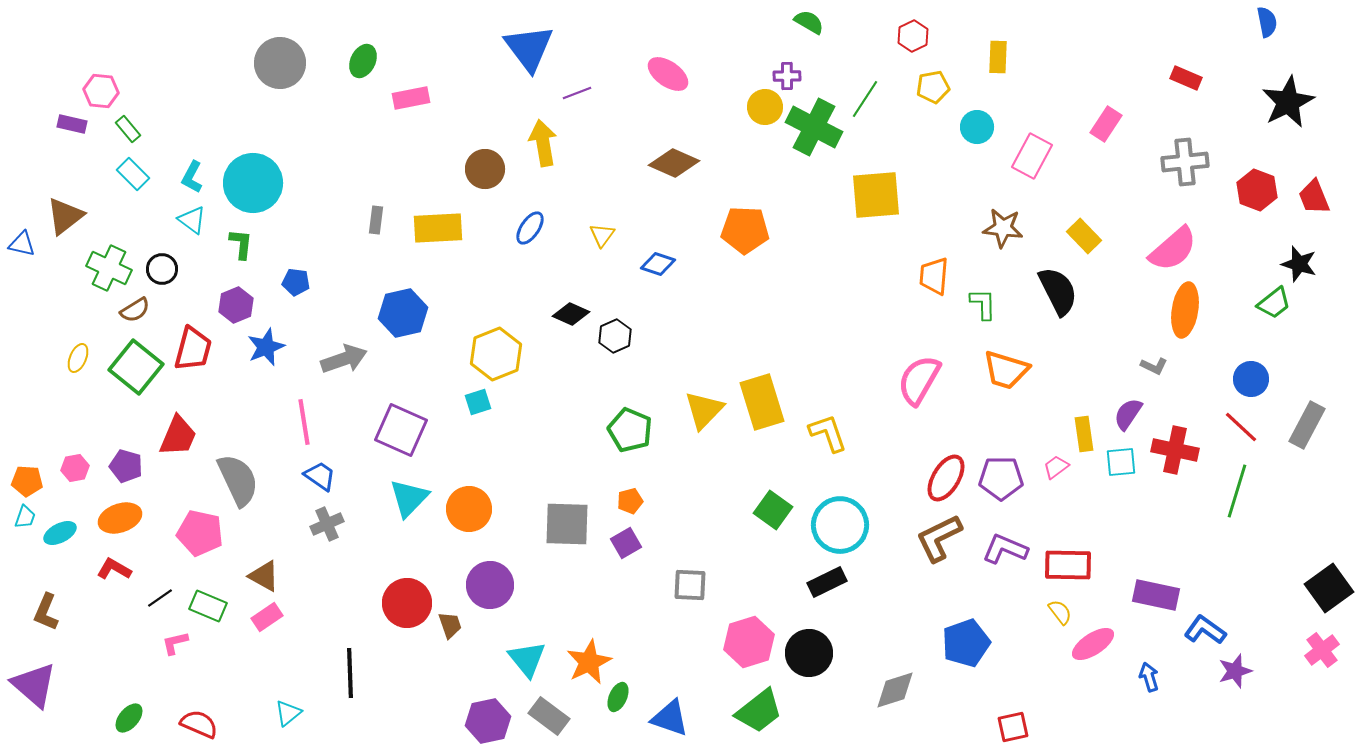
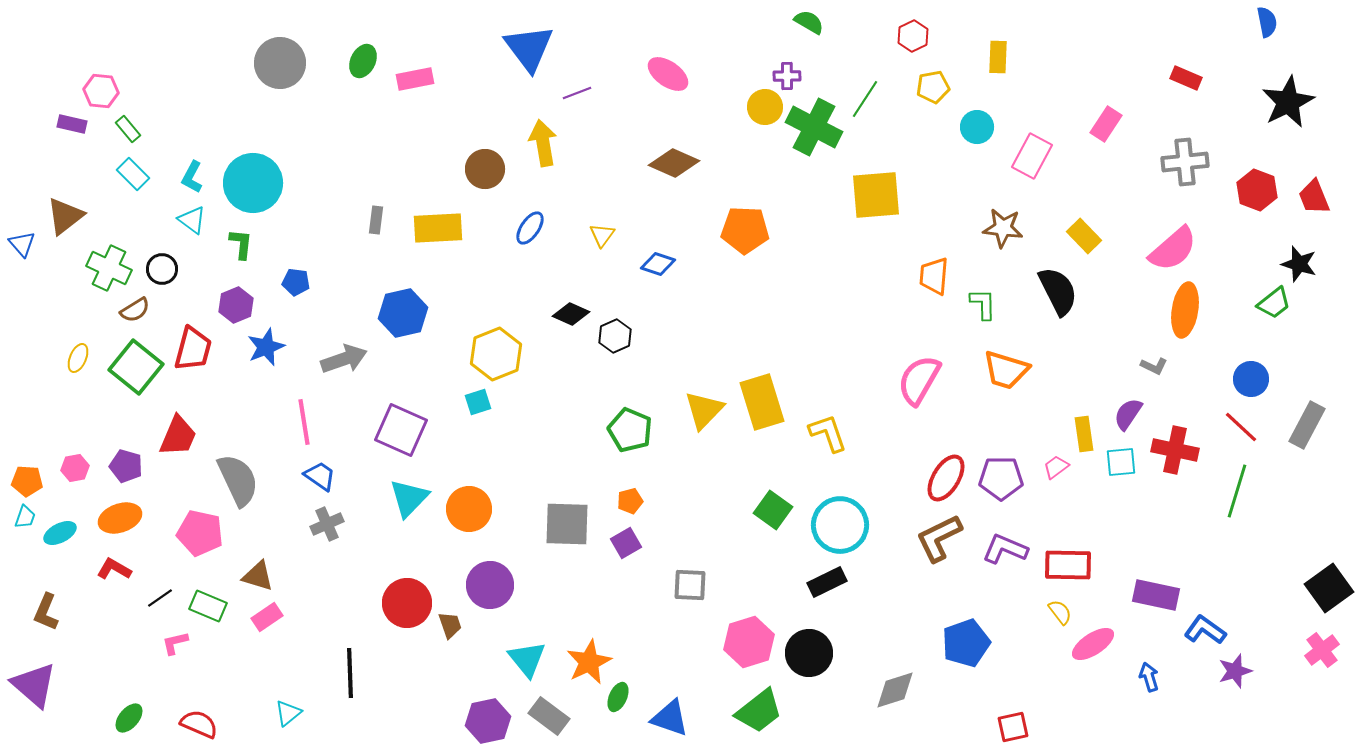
pink rectangle at (411, 98): moved 4 px right, 19 px up
blue triangle at (22, 244): rotated 36 degrees clockwise
brown triangle at (264, 576): moved 6 px left; rotated 12 degrees counterclockwise
